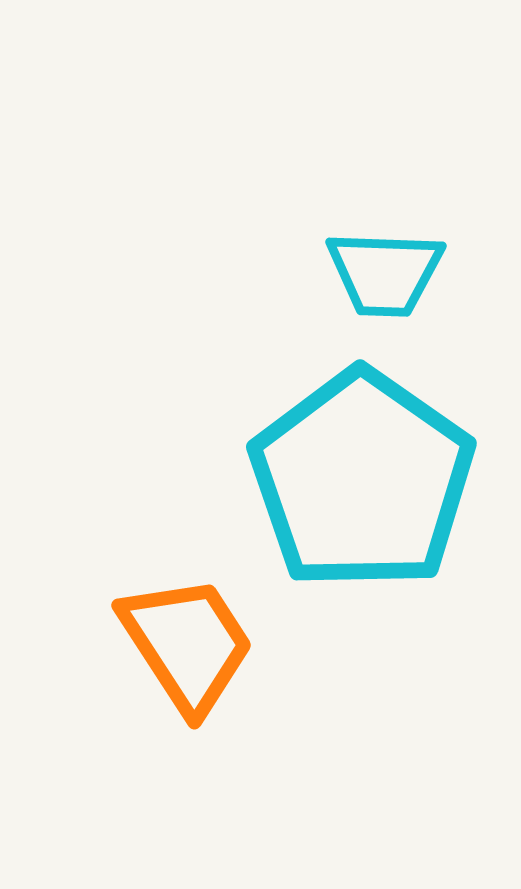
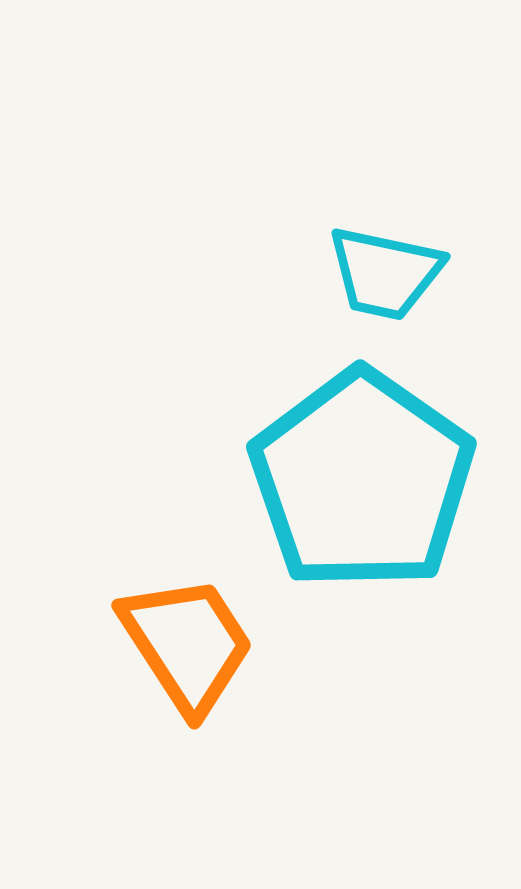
cyan trapezoid: rotated 10 degrees clockwise
